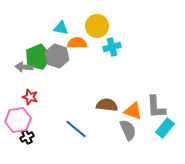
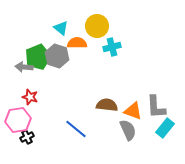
cyan triangle: rotated 28 degrees clockwise
